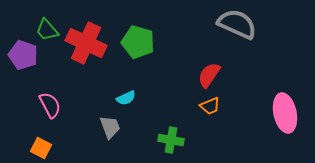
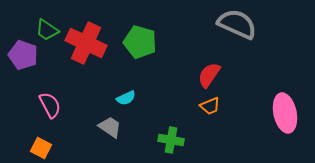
green trapezoid: rotated 15 degrees counterclockwise
green pentagon: moved 2 px right
gray trapezoid: rotated 35 degrees counterclockwise
